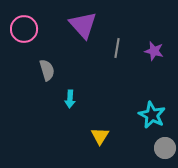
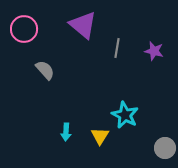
purple triangle: rotated 8 degrees counterclockwise
gray semicircle: moved 2 px left; rotated 25 degrees counterclockwise
cyan arrow: moved 4 px left, 33 px down
cyan star: moved 27 px left
